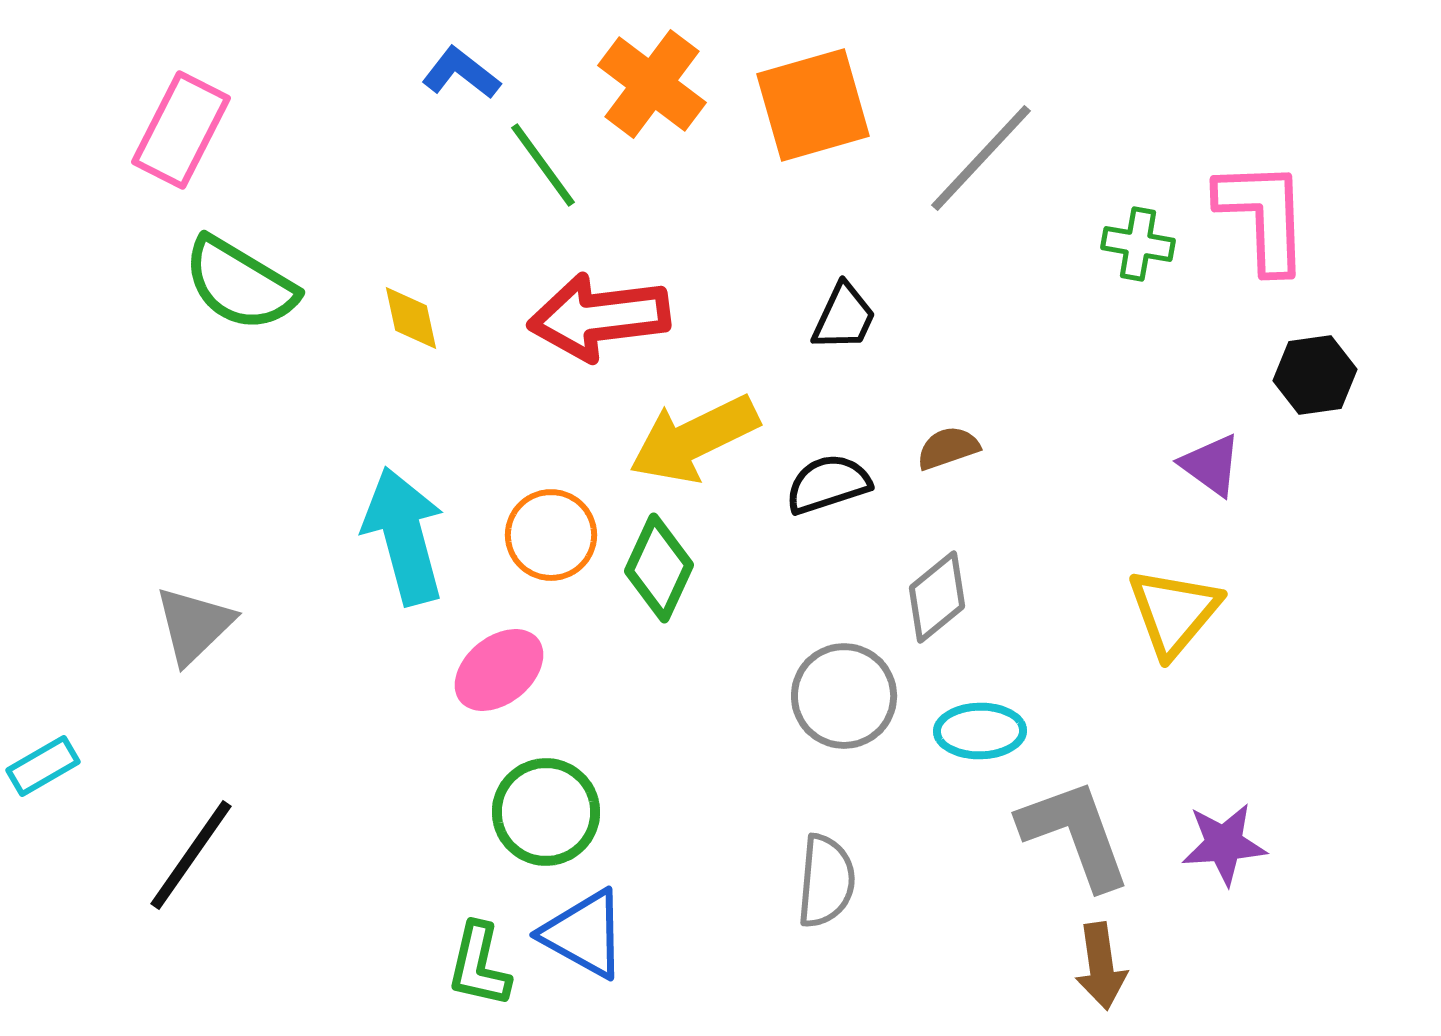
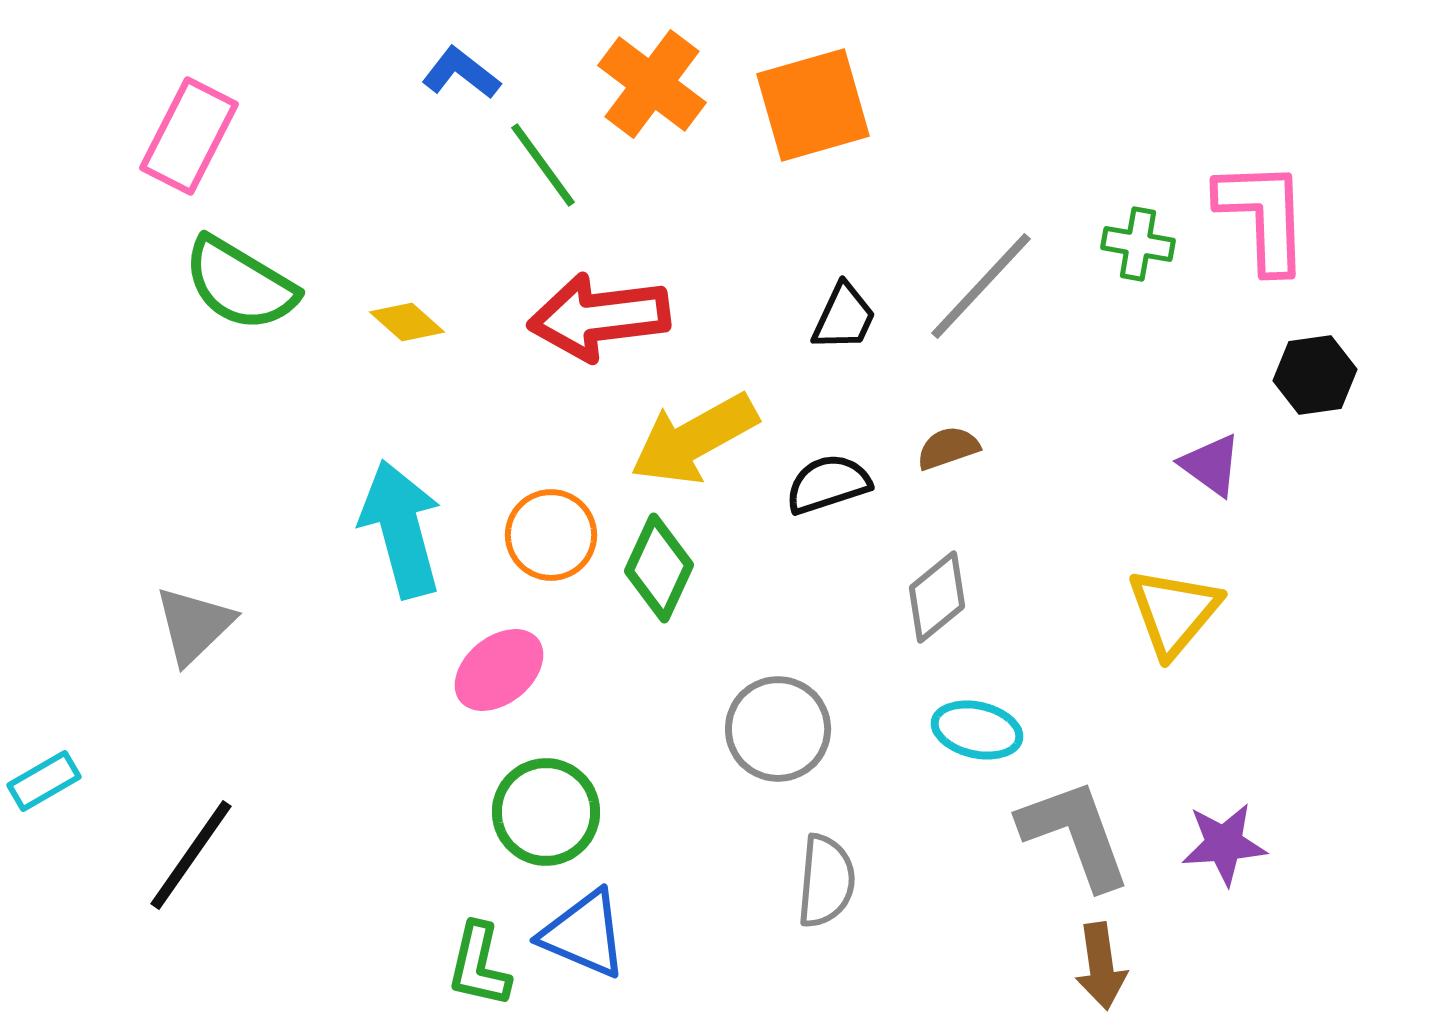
pink rectangle: moved 8 px right, 6 px down
gray line: moved 128 px down
yellow diamond: moved 4 px left, 4 px down; rotated 36 degrees counterclockwise
yellow arrow: rotated 3 degrees counterclockwise
cyan arrow: moved 3 px left, 7 px up
gray circle: moved 66 px left, 33 px down
cyan ellipse: moved 3 px left, 1 px up; rotated 14 degrees clockwise
cyan rectangle: moved 1 px right, 15 px down
blue triangle: rotated 6 degrees counterclockwise
